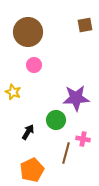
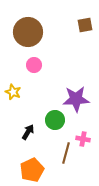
purple star: moved 1 px down
green circle: moved 1 px left
